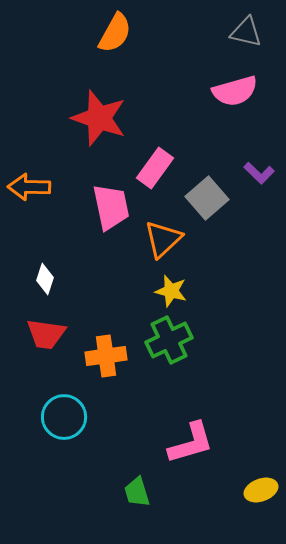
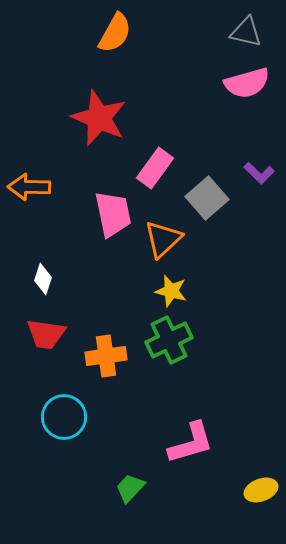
pink semicircle: moved 12 px right, 8 px up
red star: rotated 4 degrees clockwise
pink trapezoid: moved 2 px right, 7 px down
white diamond: moved 2 px left
green trapezoid: moved 7 px left, 4 px up; rotated 60 degrees clockwise
